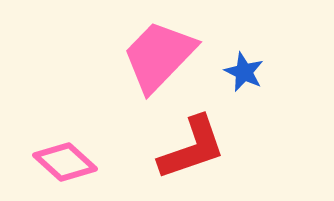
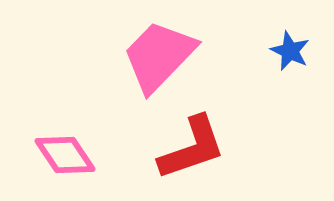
blue star: moved 46 px right, 21 px up
pink diamond: moved 7 px up; rotated 14 degrees clockwise
